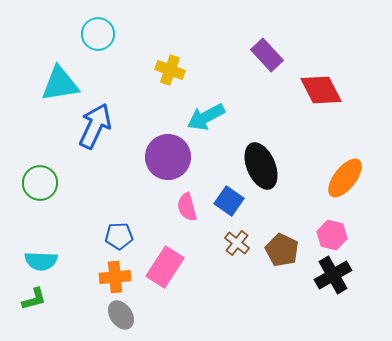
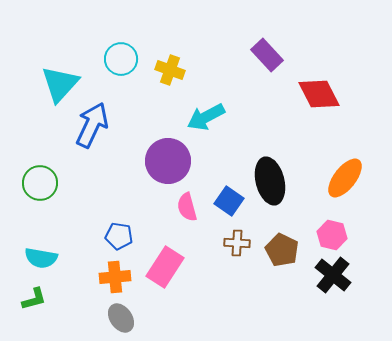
cyan circle: moved 23 px right, 25 px down
cyan triangle: rotated 39 degrees counterclockwise
red diamond: moved 2 px left, 4 px down
blue arrow: moved 3 px left, 1 px up
purple circle: moved 4 px down
black ellipse: moved 9 px right, 15 px down; rotated 9 degrees clockwise
blue pentagon: rotated 12 degrees clockwise
brown cross: rotated 35 degrees counterclockwise
cyan semicircle: moved 3 px up; rotated 8 degrees clockwise
black cross: rotated 21 degrees counterclockwise
gray ellipse: moved 3 px down
